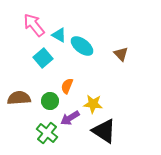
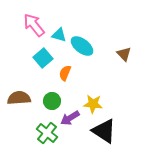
cyan triangle: rotated 14 degrees counterclockwise
brown triangle: moved 3 px right
orange semicircle: moved 2 px left, 13 px up
green circle: moved 2 px right
